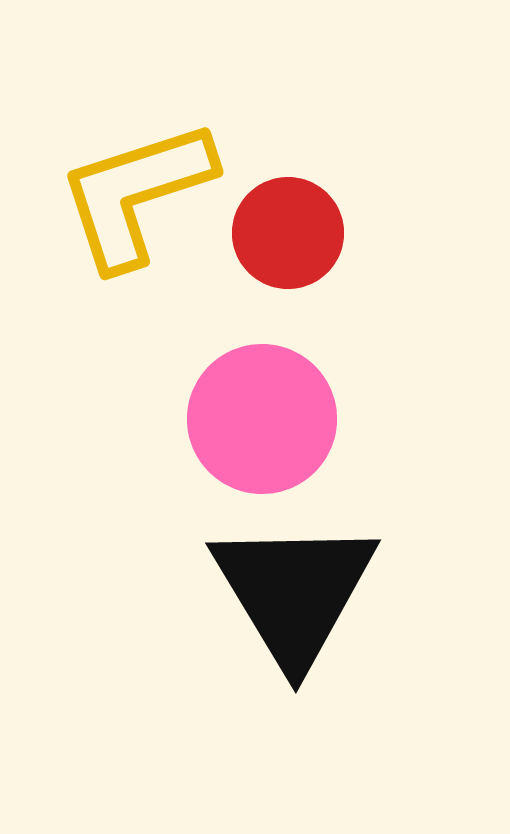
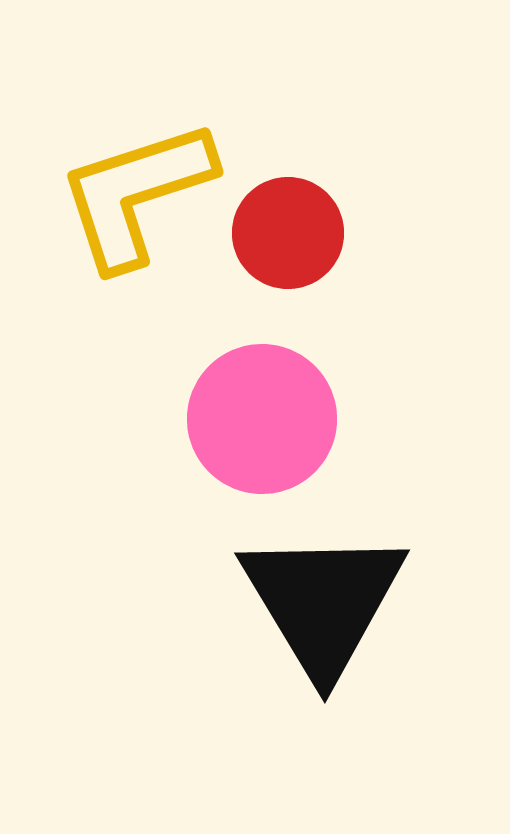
black triangle: moved 29 px right, 10 px down
